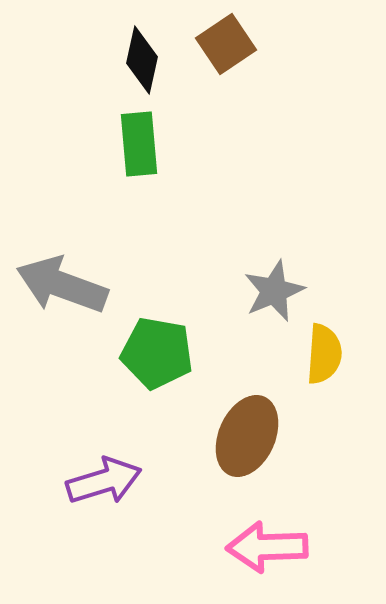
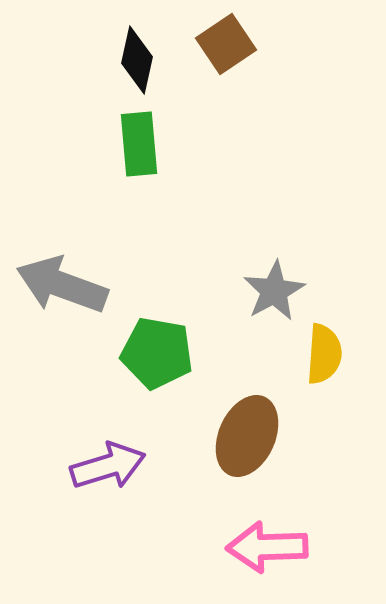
black diamond: moved 5 px left
gray star: rotated 6 degrees counterclockwise
purple arrow: moved 4 px right, 15 px up
